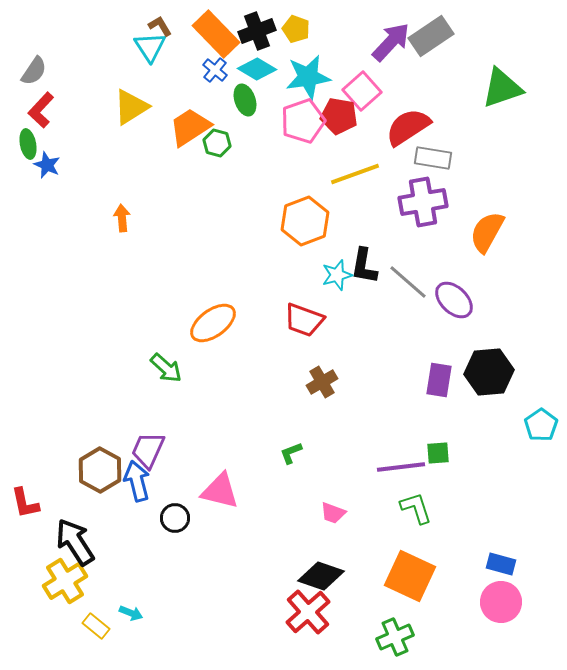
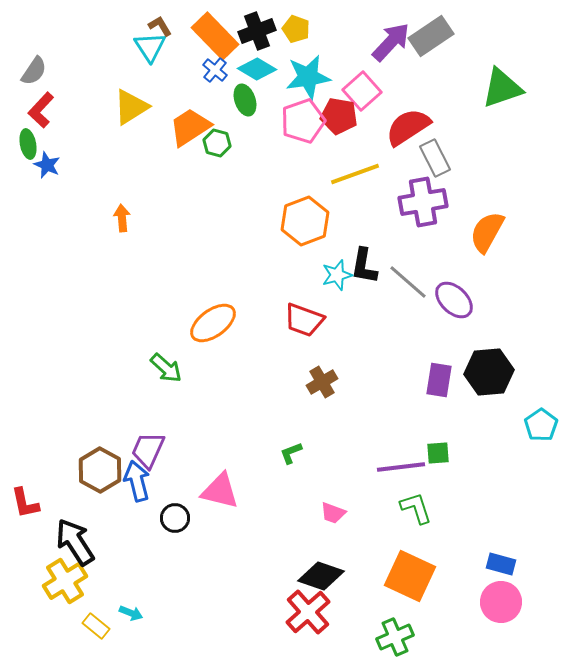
orange rectangle at (216, 34): moved 1 px left, 2 px down
gray rectangle at (433, 158): moved 2 px right; rotated 54 degrees clockwise
